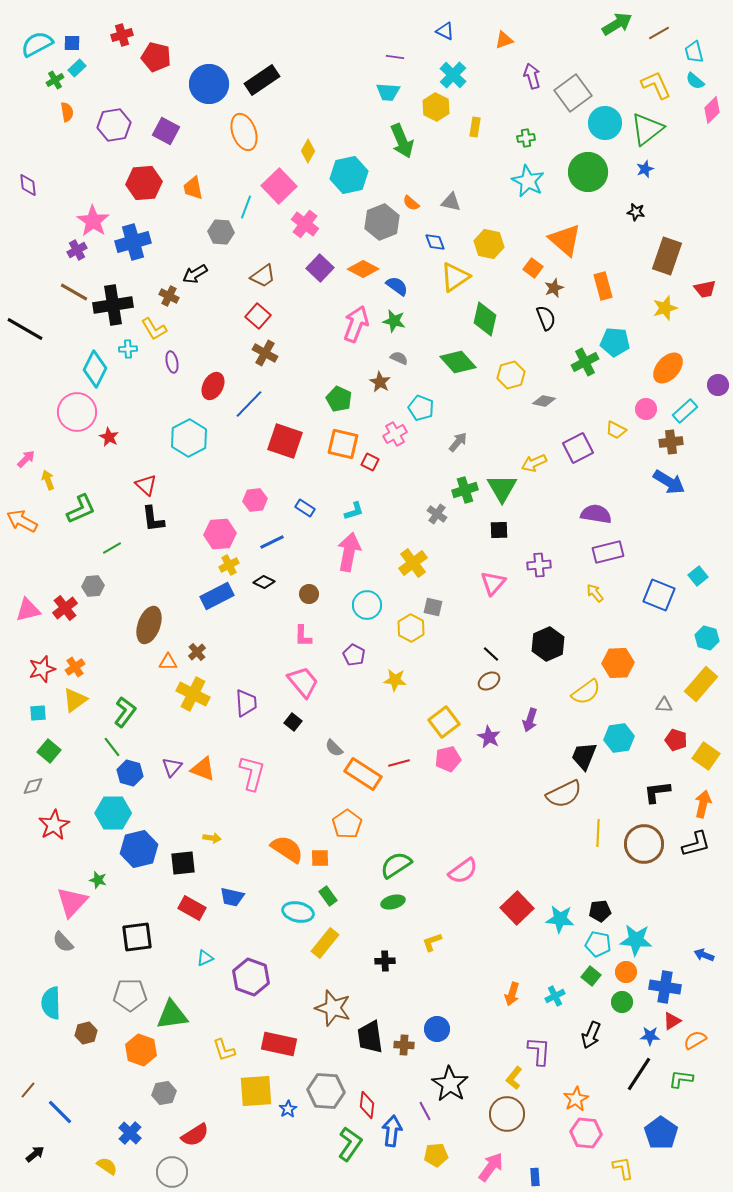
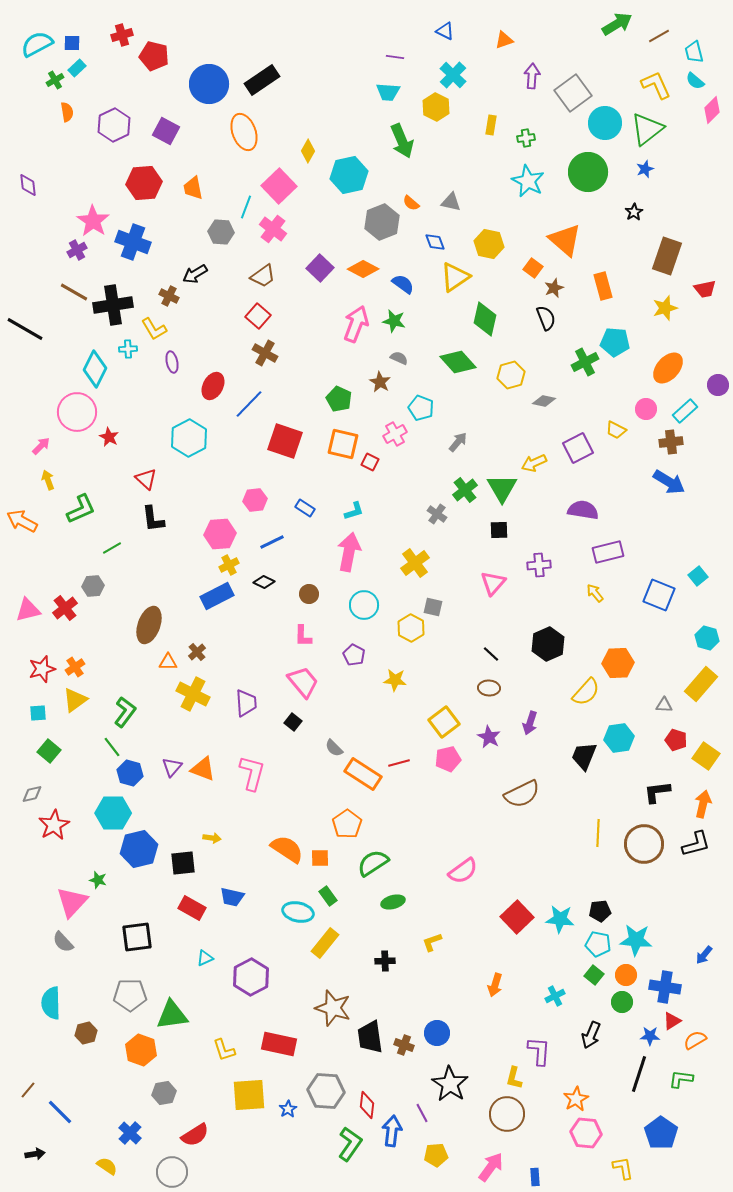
brown line at (659, 33): moved 3 px down
red pentagon at (156, 57): moved 2 px left, 1 px up
purple arrow at (532, 76): rotated 20 degrees clockwise
purple hexagon at (114, 125): rotated 16 degrees counterclockwise
yellow rectangle at (475, 127): moved 16 px right, 2 px up
black star at (636, 212): moved 2 px left; rotated 30 degrees clockwise
pink cross at (305, 224): moved 32 px left, 5 px down
blue cross at (133, 242): rotated 36 degrees clockwise
blue semicircle at (397, 286): moved 6 px right, 2 px up
pink arrow at (26, 459): moved 15 px right, 13 px up
red triangle at (146, 485): moved 6 px up
green cross at (465, 490): rotated 20 degrees counterclockwise
purple semicircle at (596, 514): moved 13 px left, 4 px up
yellow cross at (413, 563): moved 2 px right
cyan circle at (367, 605): moved 3 px left
brown ellipse at (489, 681): moved 7 px down; rotated 35 degrees clockwise
yellow semicircle at (586, 692): rotated 12 degrees counterclockwise
purple arrow at (530, 720): moved 3 px down
gray diamond at (33, 786): moved 1 px left, 8 px down
brown semicircle at (564, 794): moved 42 px left
green semicircle at (396, 865): moved 23 px left, 2 px up
red square at (517, 908): moved 9 px down
blue arrow at (704, 955): rotated 72 degrees counterclockwise
orange circle at (626, 972): moved 3 px down
green square at (591, 976): moved 3 px right, 1 px up
purple hexagon at (251, 977): rotated 12 degrees clockwise
orange arrow at (512, 994): moved 17 px left, 9 px up
blue circle at (437, 1029): moved 4 px down
brown cross at (404, 1045): rotated 18 degrees clockwise
black line at (639, 1074): rotated 15 degrees counterclockwise
yellow L-shape at (514, 1078): rotated 25 degrees counterclockwise
yellow square at (256, 1091): moved 7 px left, 4 px down
purple line at (425, 1111): moved 3 px left, 2 px down
black arrow at (35, 1154): rotated 30 degrees clockwise
